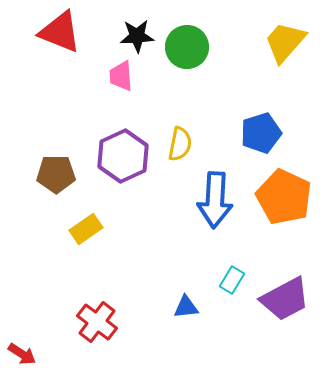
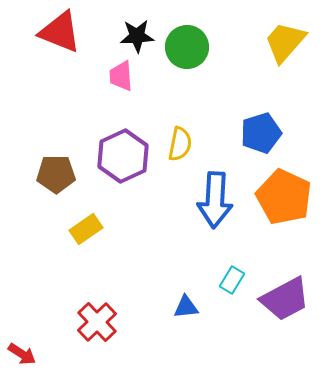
red cross: rotated 9 degrees clockwise
